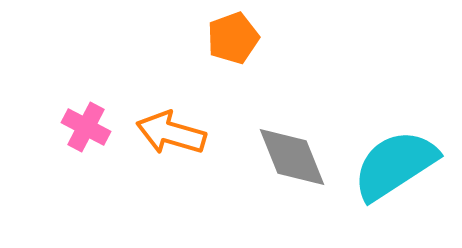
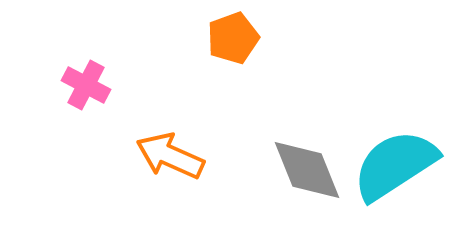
pink cross: moved 42 px up
orange arrow: moved 1 px left, 23 px down; rotated 8 degrees clockwise
gray diamond: moved 15 px right, 13 px down
